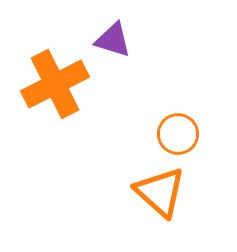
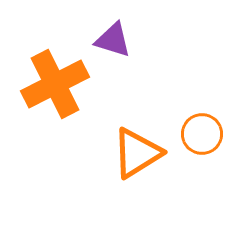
orange circle: moved 24 px right
orange triangle: moved 23 px left, 39 px up; rotated 46 degrees clockwise
